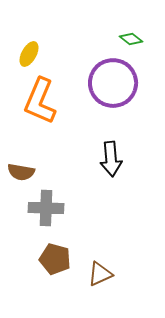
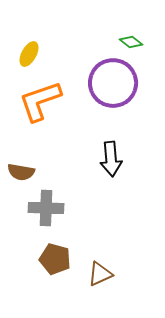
green diamond: moved 3 px down
orange L-shape: rotated 48 degrees clockwise
